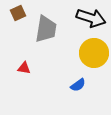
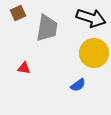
gray trapezoid: moved 1 px right, 1 px up
